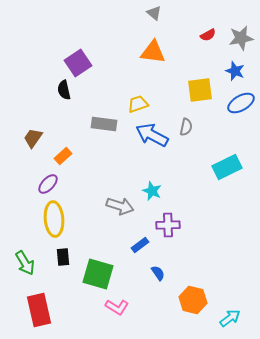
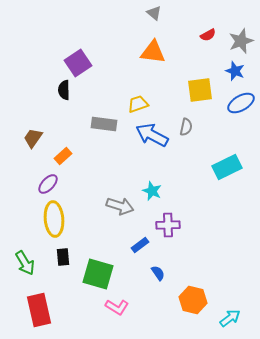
gray star: moved 3 px down; rotated 10 degrees counterclockwise
black semicircle: rotated 12 degrees clockwise
